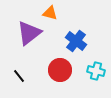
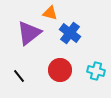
blue cross: moved 6 px left, 8 px up
